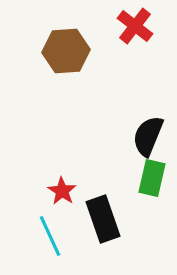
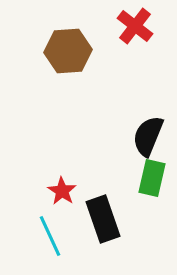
brown hexagon: moved 2 px right
